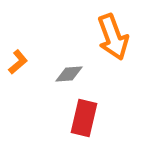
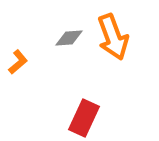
gray diamond: moved 36 px up
red rectangle: rotated 12 degrees clockwise
